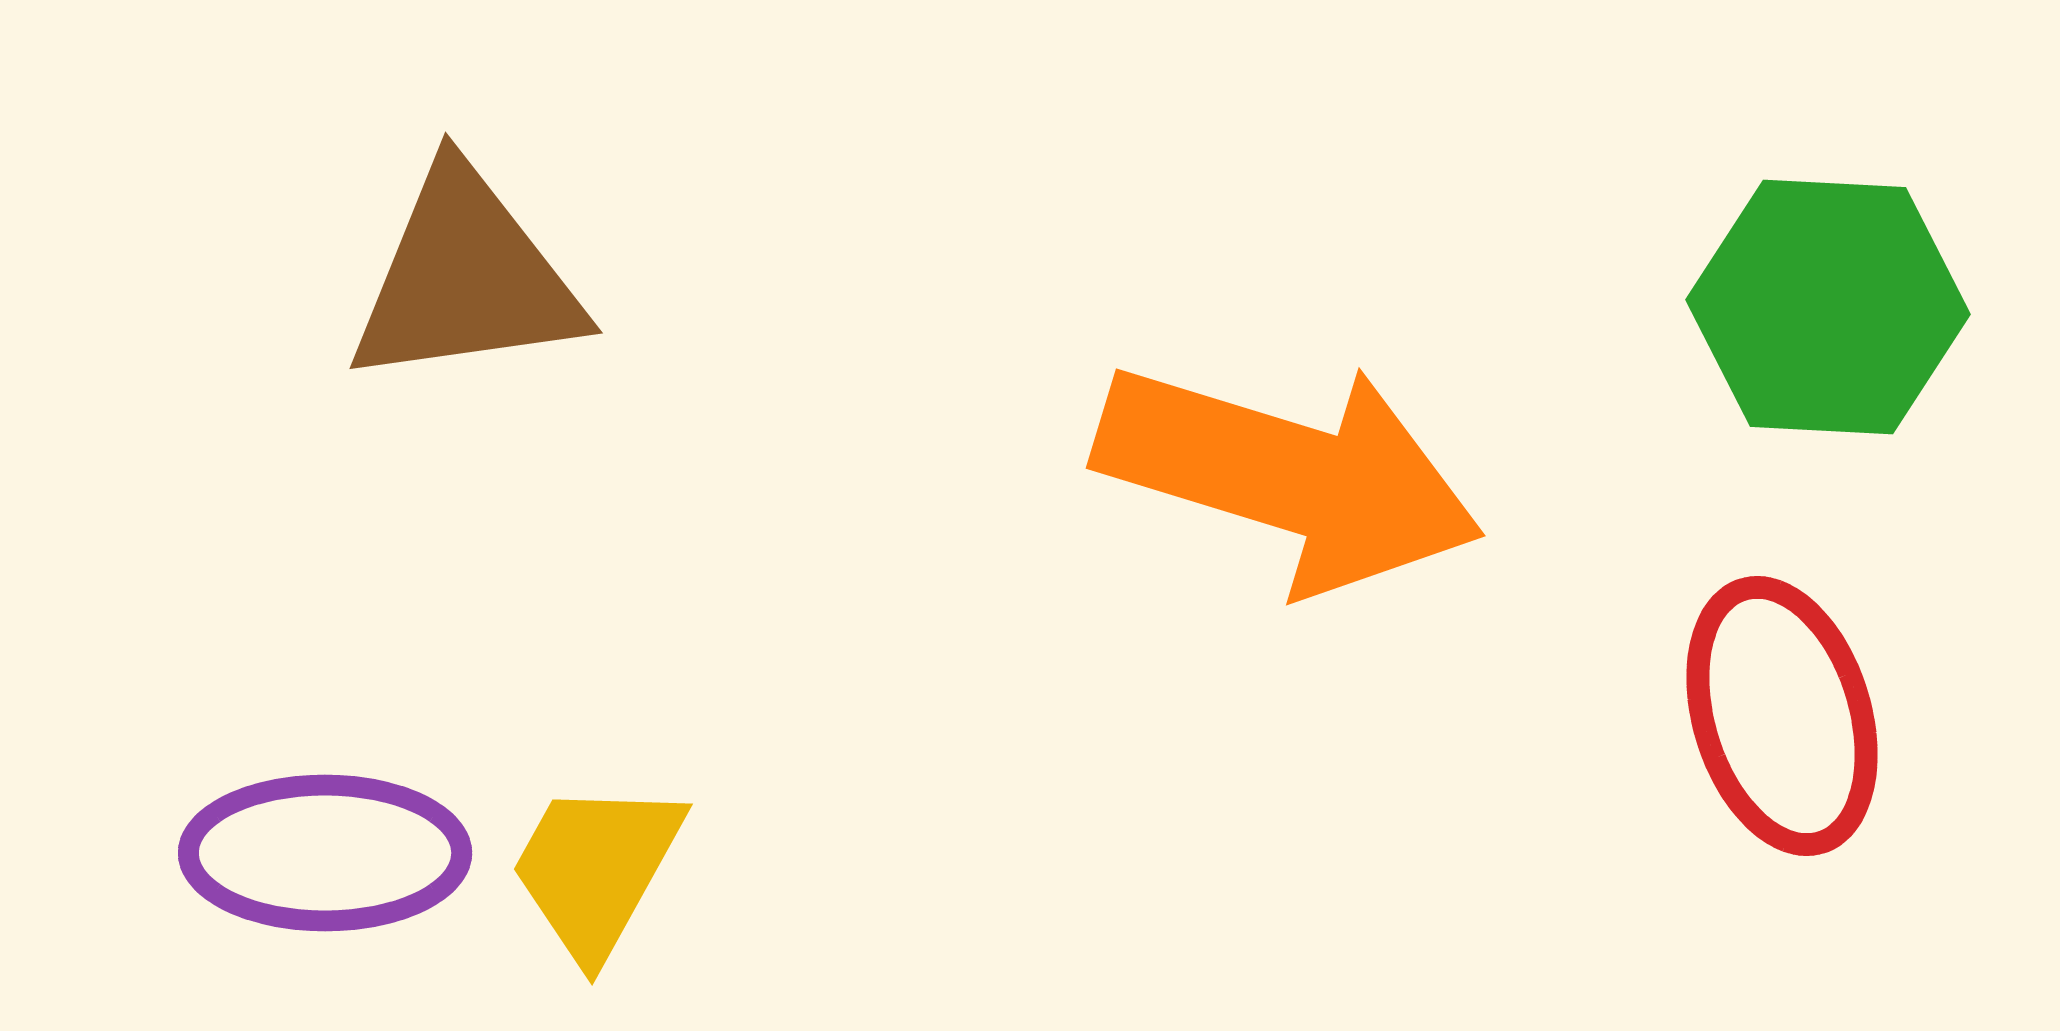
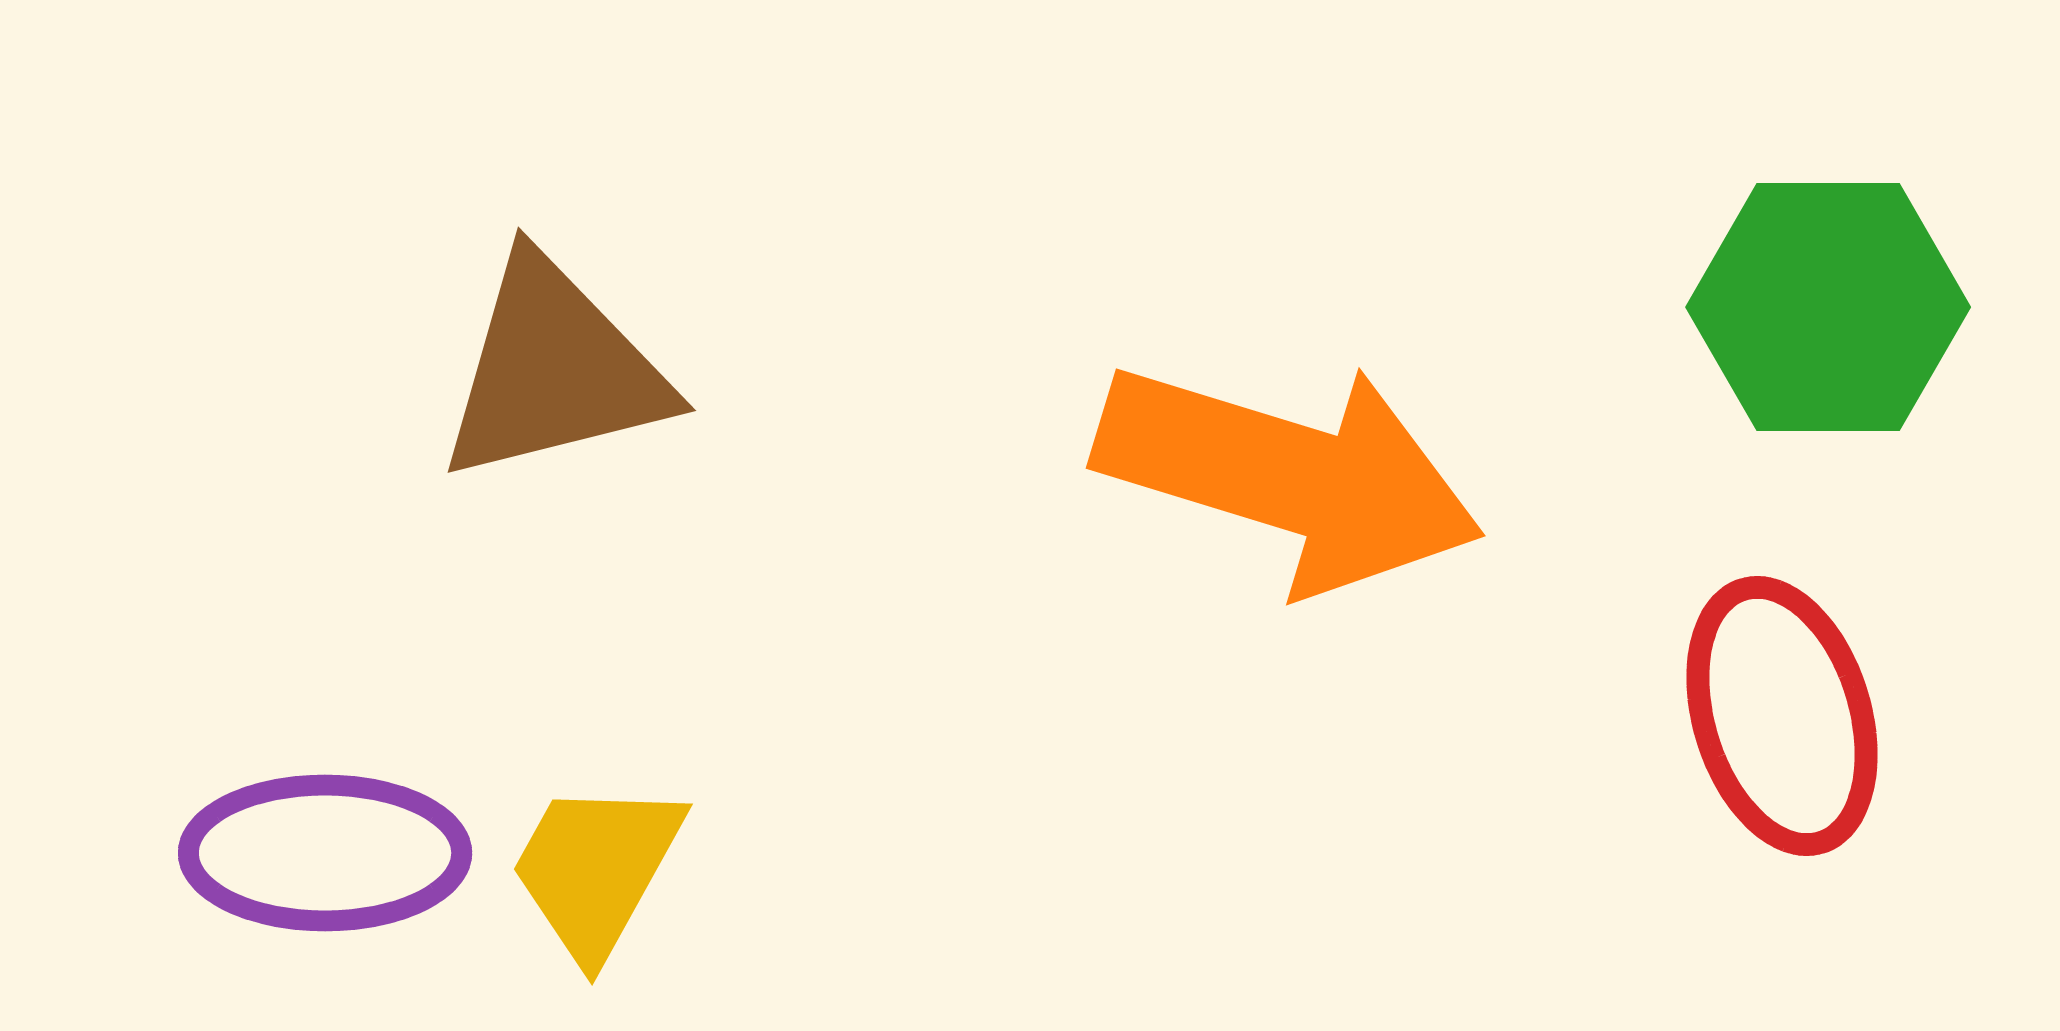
brown triangle: moved 88 px right, 92 px down; rotated 6 degrees counterclockwise
green hexagon: rotated 3 degrees counterclockwise
